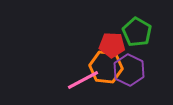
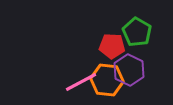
red pentagon: moved 1 px down
orange hexagon: moved 1 px right, 13 px down
pink line: moved 2 px left, 2 px down
